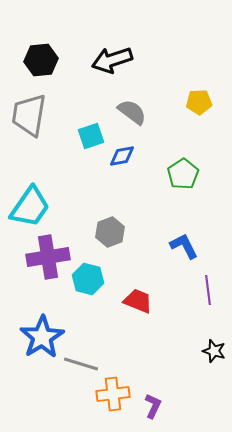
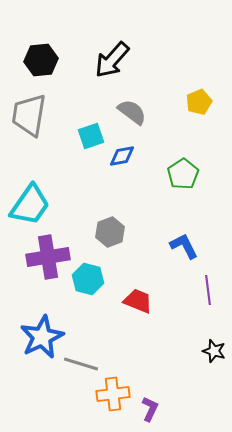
black arrow: rotated 30 degrees counterclockwise
yellow pentagon: rotated 20 degrees counterclockwise
cyan trapezoid: moved 2 px up
blue star: rotated 6 degrees clockwise
purple L-shape: moved 3 px left, 3 px down
